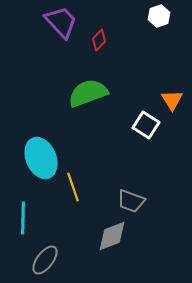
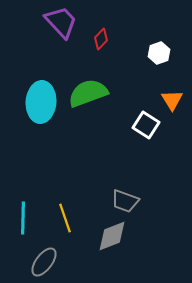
white hexagon: moved 37 px down
red diamond: moved 2 px right, 1 px up
cyan ellipse: moved 56 px up; rotated 27 degrees clockwise
yellow line: moved 8 px left, 31 px down
gray trapezoid: moved 6 px left
gray ellipse: moved 1 px left, 2 px down
